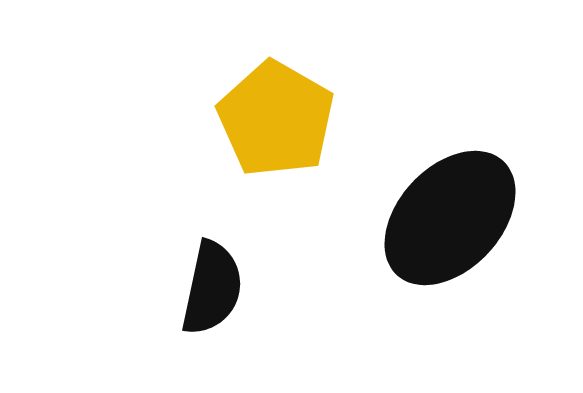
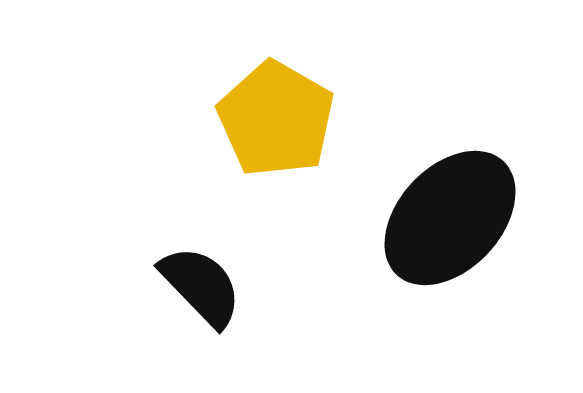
black semicircle: moved 11 px left, 2 px up; rotated 56 degrees counterclockwise
